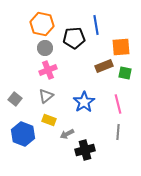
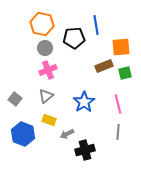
green square: rotated 24 degrees counterclockwise
